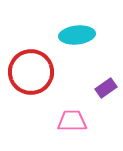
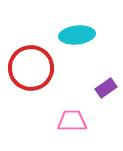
red circle: moved 4 px up
